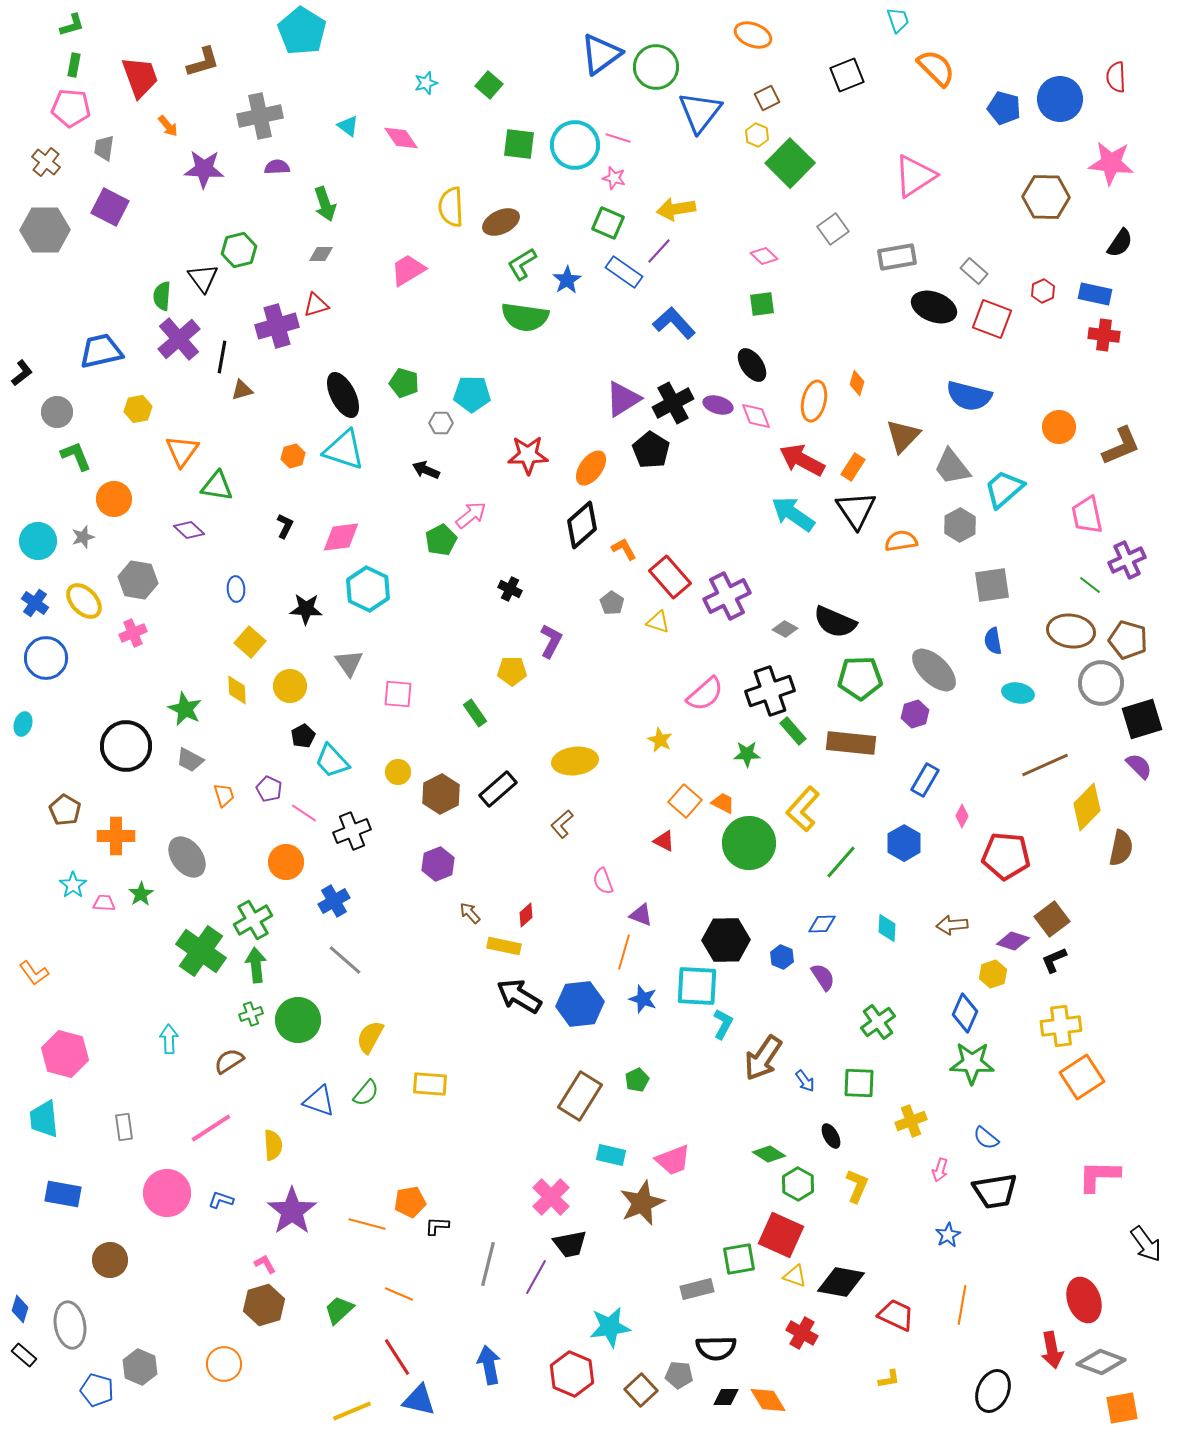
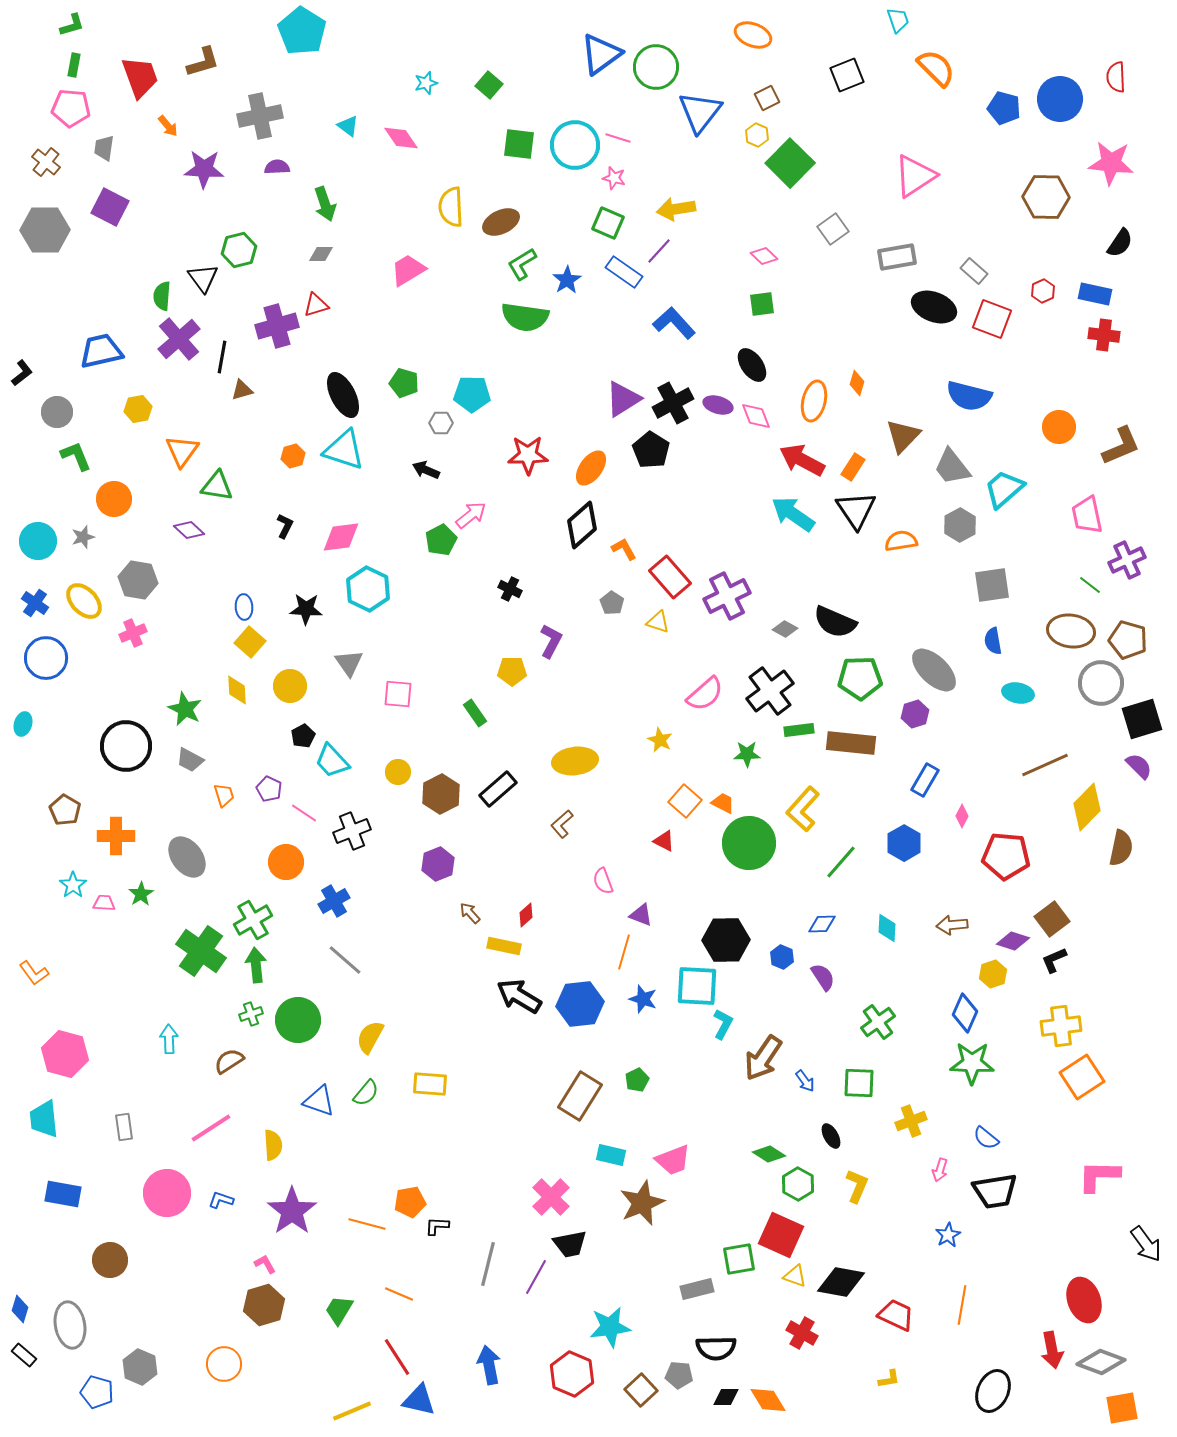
blue ellipse at (236, 589): moved 8 px right, 18 px down
black cross at (770, 691): rotated 18 degrees counterclockwise
green rectangle at (793, 731): moved 6 px right, 1 px up; rotated 56 degrees counterclockwise
green trapezoid at (339, 1310): rotated 16 degrees counterclockwise
blue pentagon at (97, 1390): moved 2 px down
